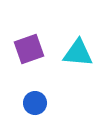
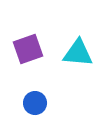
purple square: moved 1 px left
